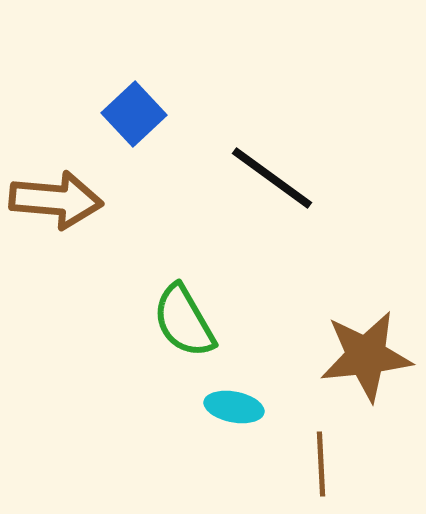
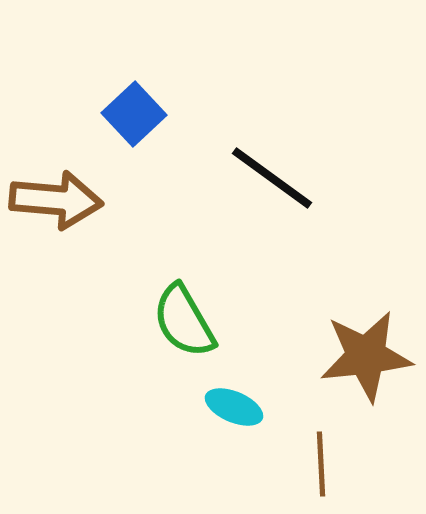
cyan ellipse: rotated 12 degrees clockwise
